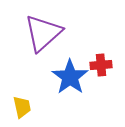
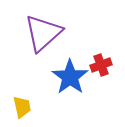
red cross: rotated 15 degrees counterclockwise
